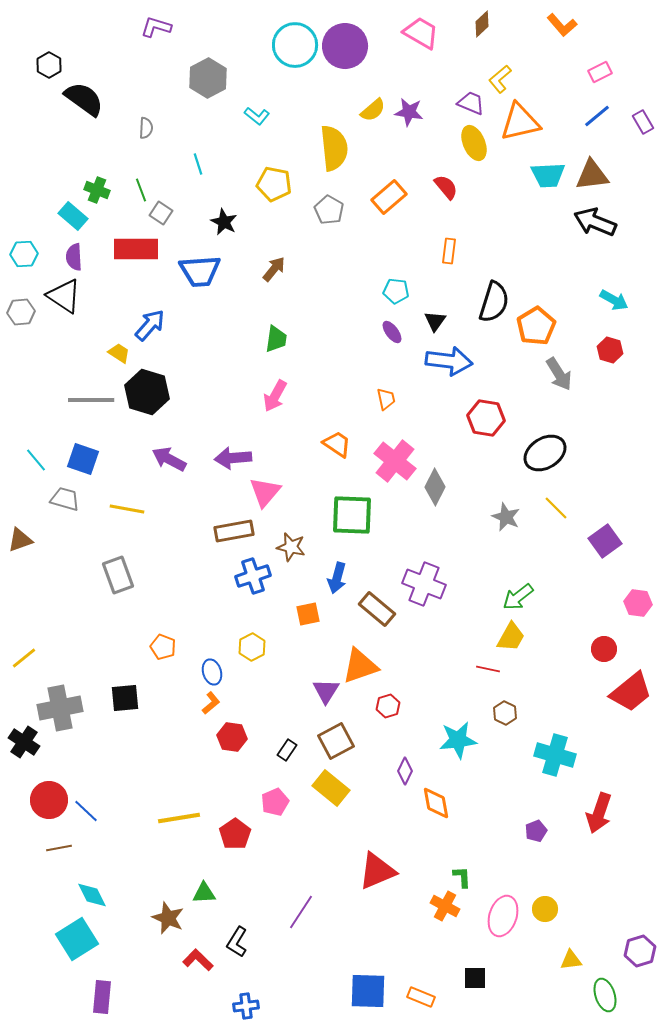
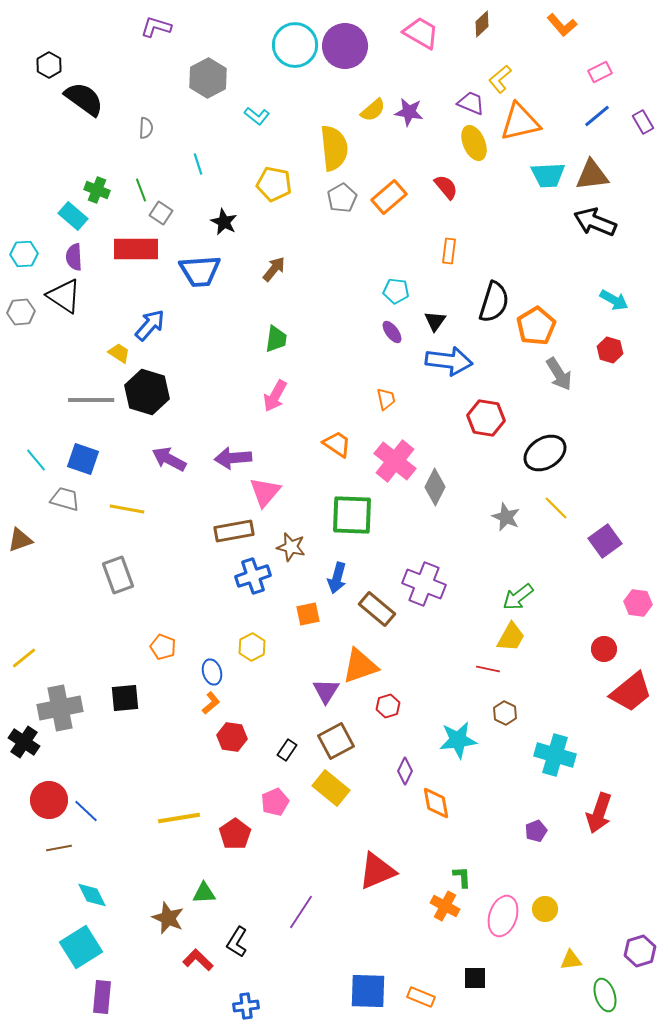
gray pentagon at (329, 210): moved 13 px right, 12 px up; rotated 12 degrees clockwise
cyan square at (77, 939): moved 4 px right, 8 px down
